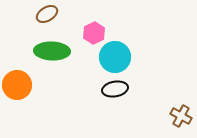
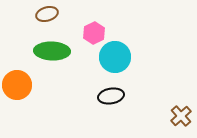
brown ellipse: rotated 15 degrees clockwise
black ellipse: moved 4 px left, 7 px down
brown cross: rotated 20 degrees clockwise
